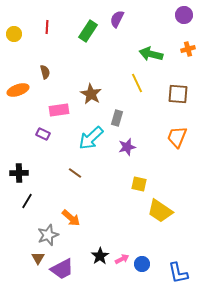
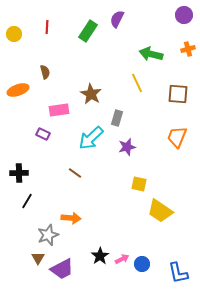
orange arrow: rotated 36 degrees counterclockwise
